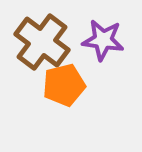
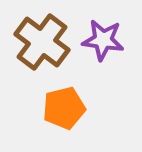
orange pentagon: moved 23 px down
